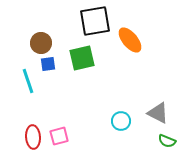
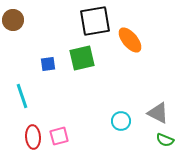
brown circle: moved 28 px left, 23 px up
cyan line: moved 6 px left, 15 px down
green semicircle: moved 2 px left, 1 px up
